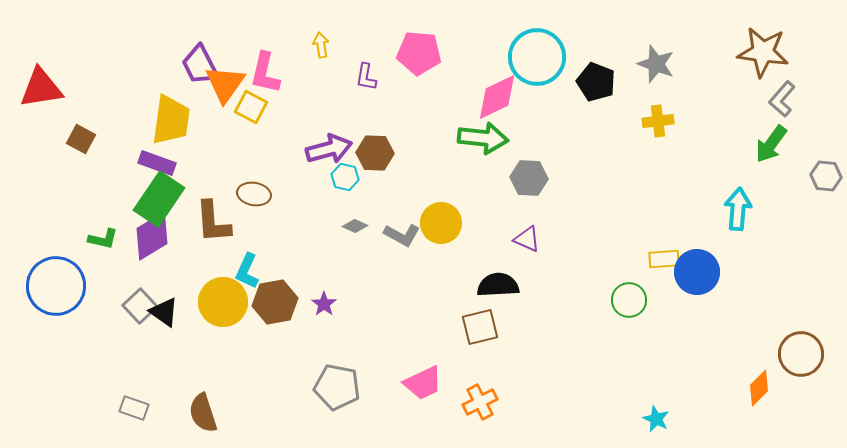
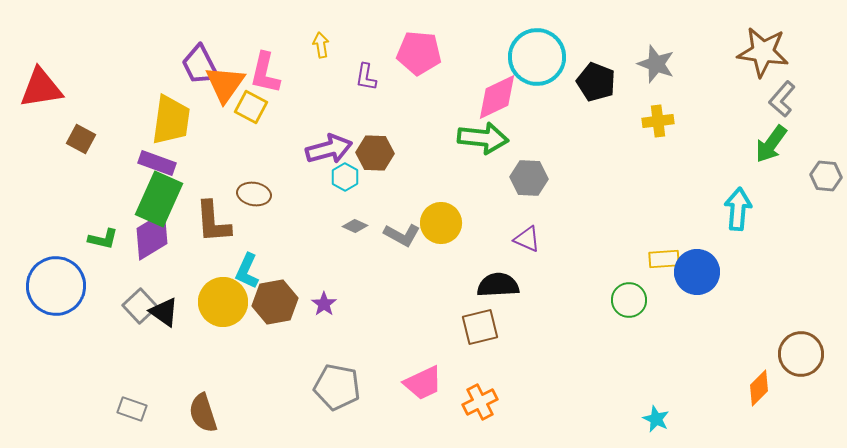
cyan hexagon at (345, 177): rotated 16 degrees clockwise
green rectangle at (159, 199): rotated 10 degrees counterclockwise
gray rectangle at (134, 408): moved 2 px left, 1 px down
